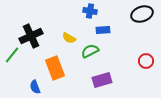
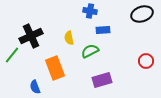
yellow semicircle: rotated 48 degrees clockwise
